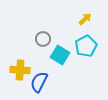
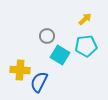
gray circle: moved 4 px right, 3 px up
cyan pentagon: rotated 20 degrees clockwise
